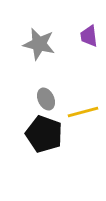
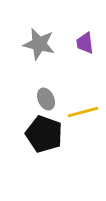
purple trapezoid: moved 4 px left, 7 px down
